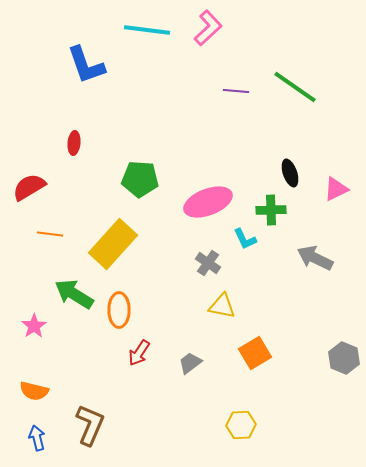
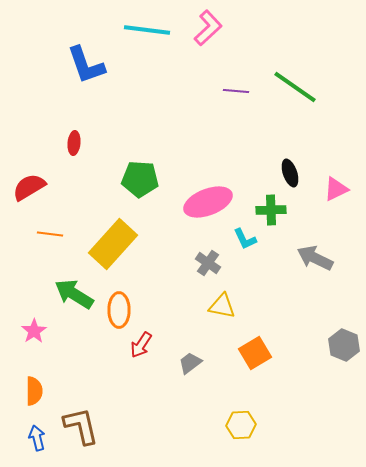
pink star: moved 5 px down
red arrow: moved 2 px right, 8 px up
gray hexagon: moved 13 px up
orange semicircle: rotated 104 degrees counterclockwise
brown L-shape: moved 9 px left, 1 px down; rotated 36 degrees counterclockwise
